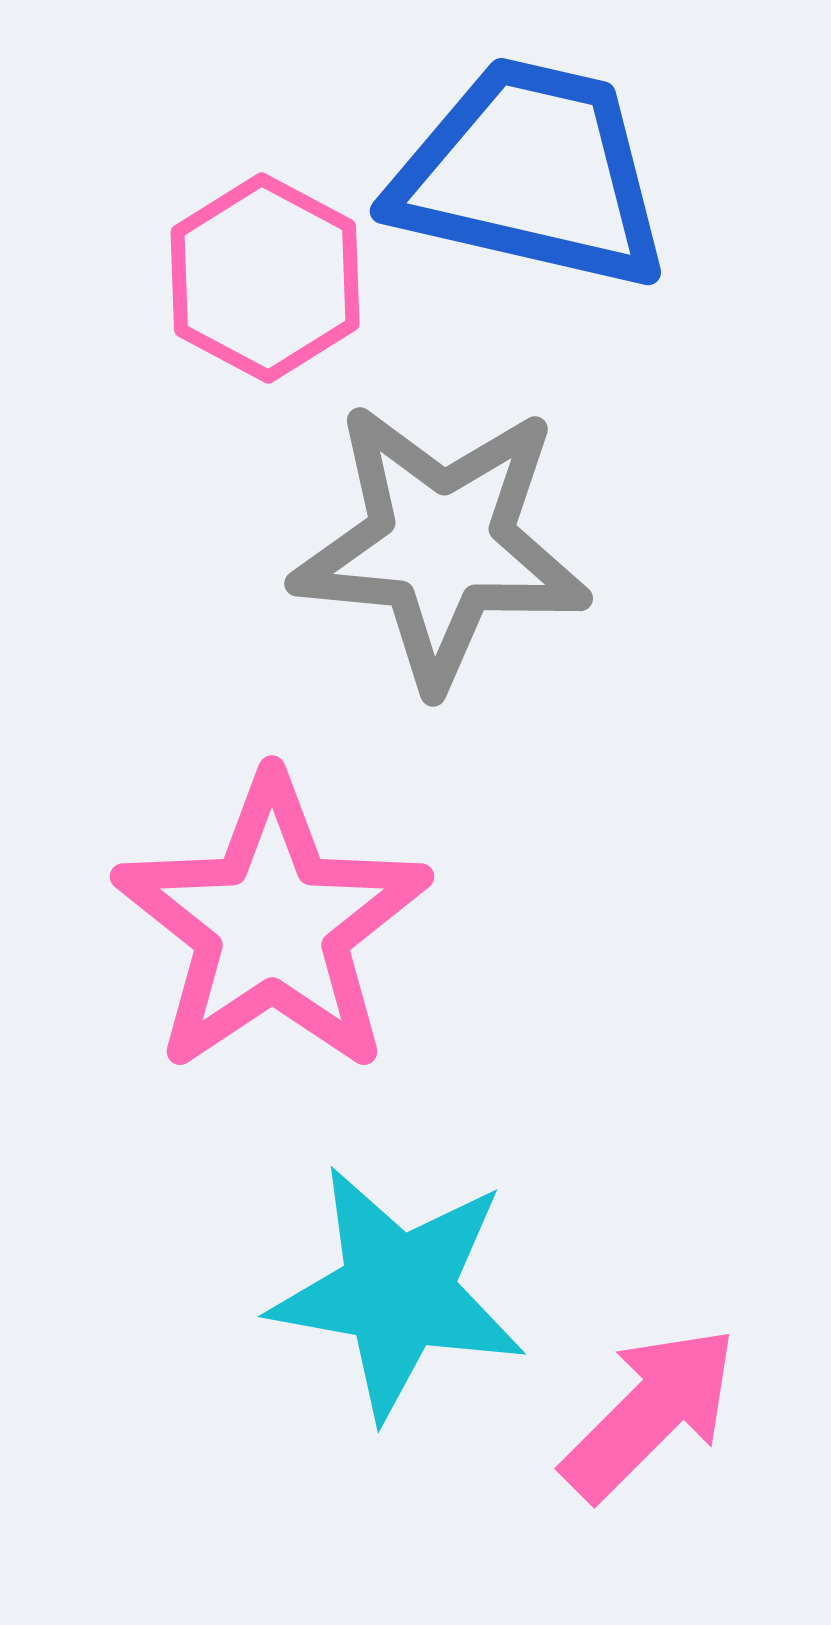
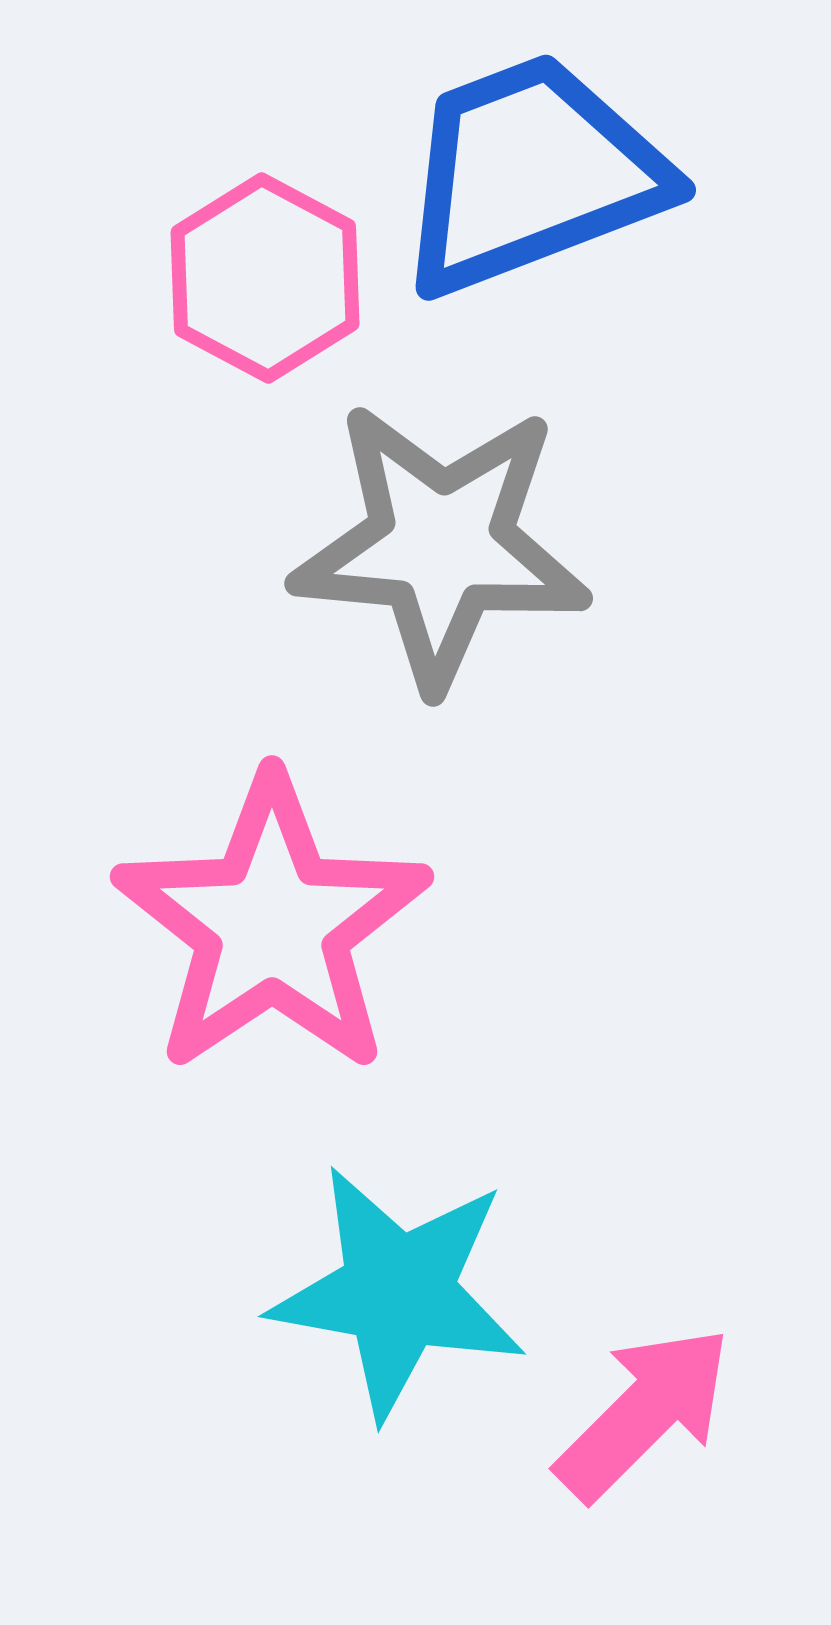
blue trapezoid: rotated 34 degrees counterclockwise
pink arrow: moved 6 px left
